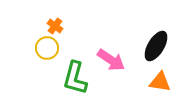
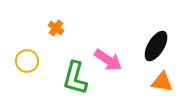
orange cross: moved 1 px right, 2 px down
yellow circle: moved 20 px left, 13 px down
pink arrow: moved 3 px left
orange triangle: moved 2 px right
